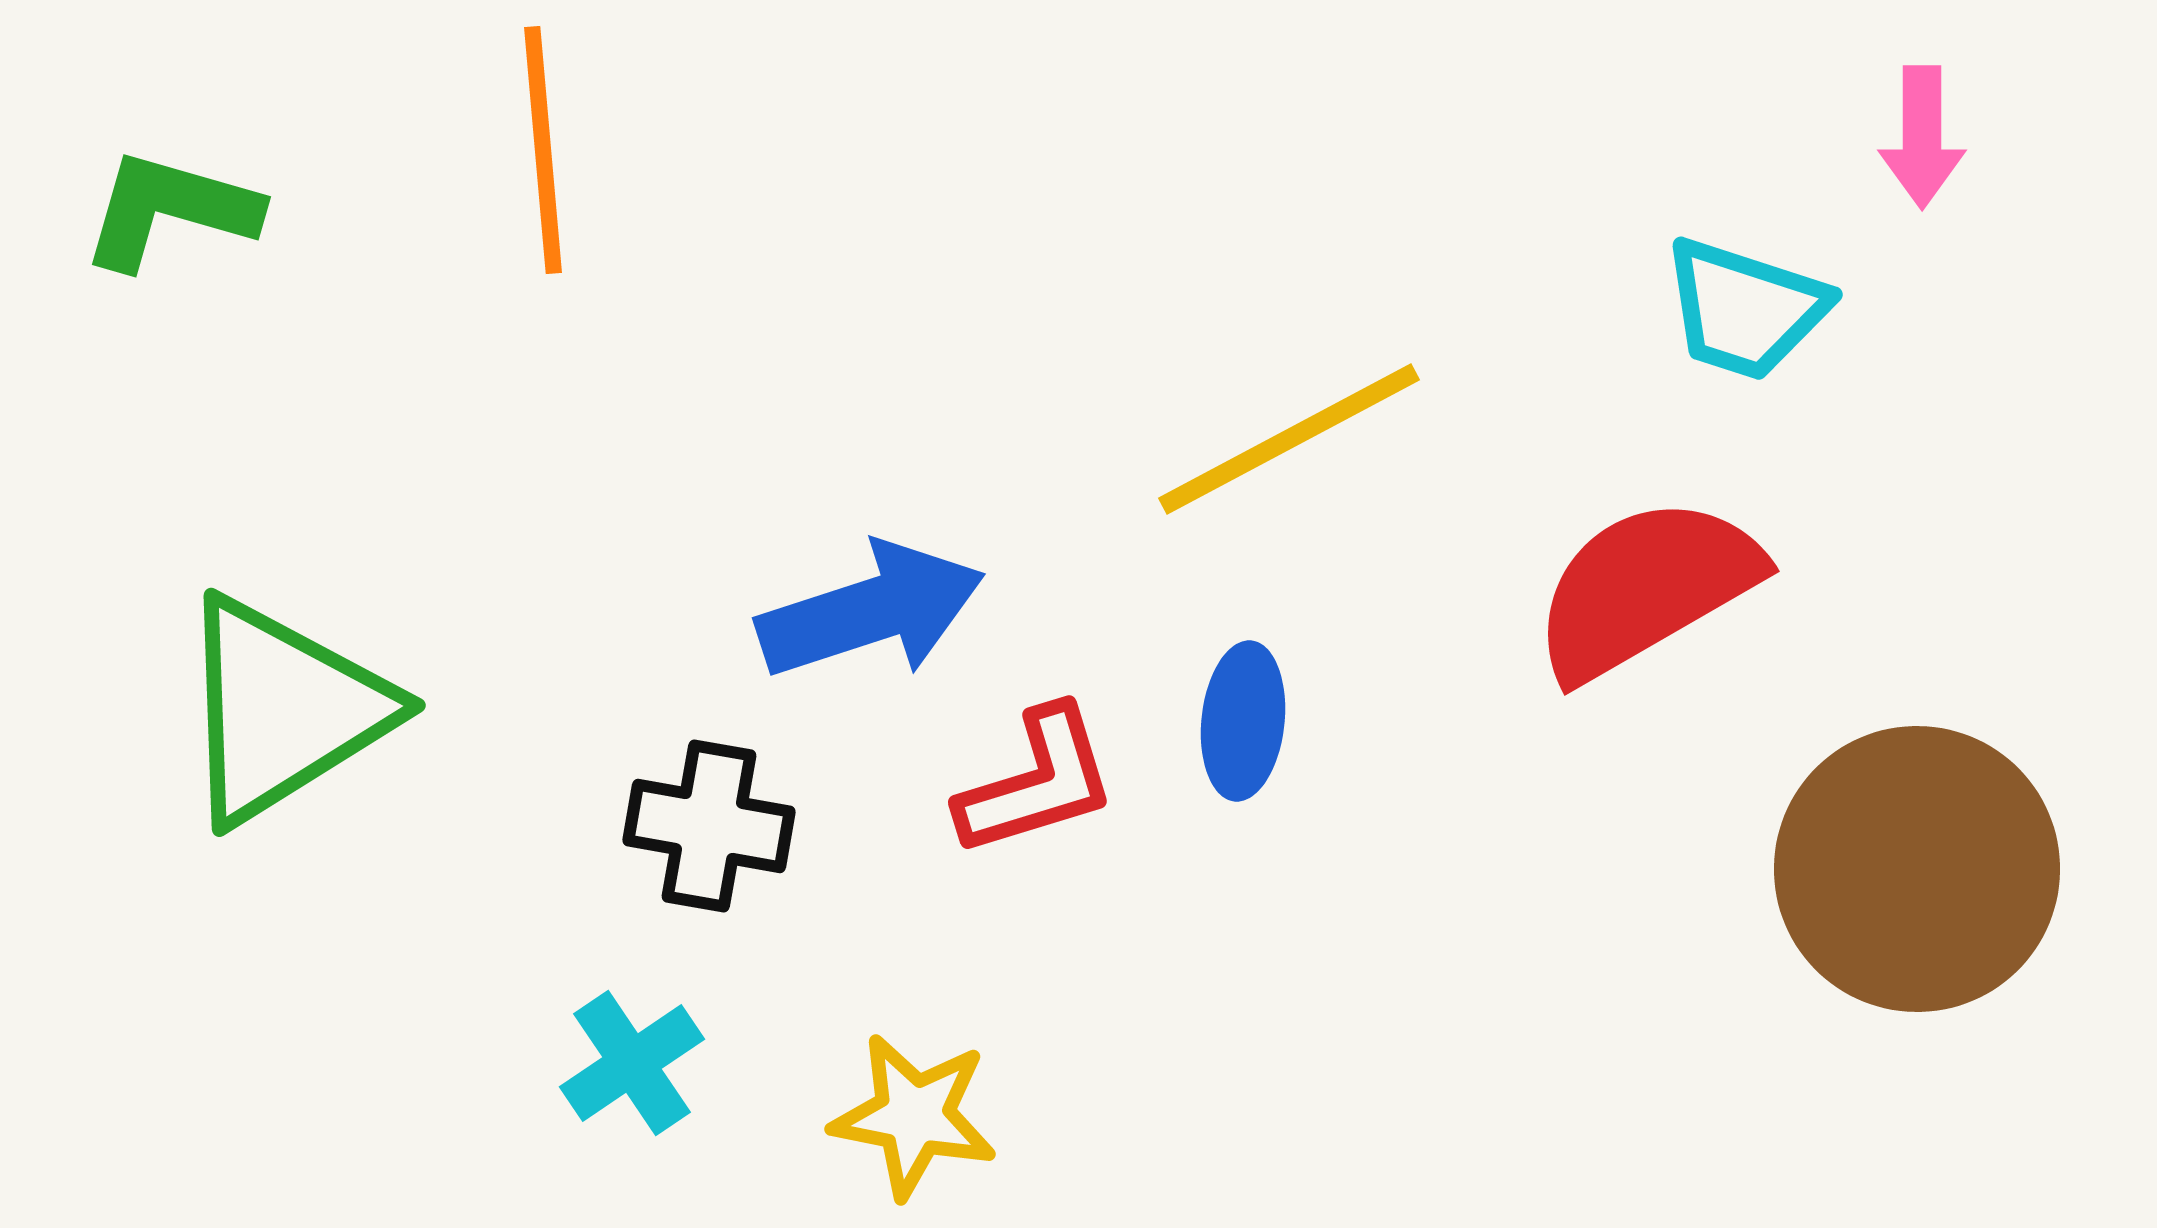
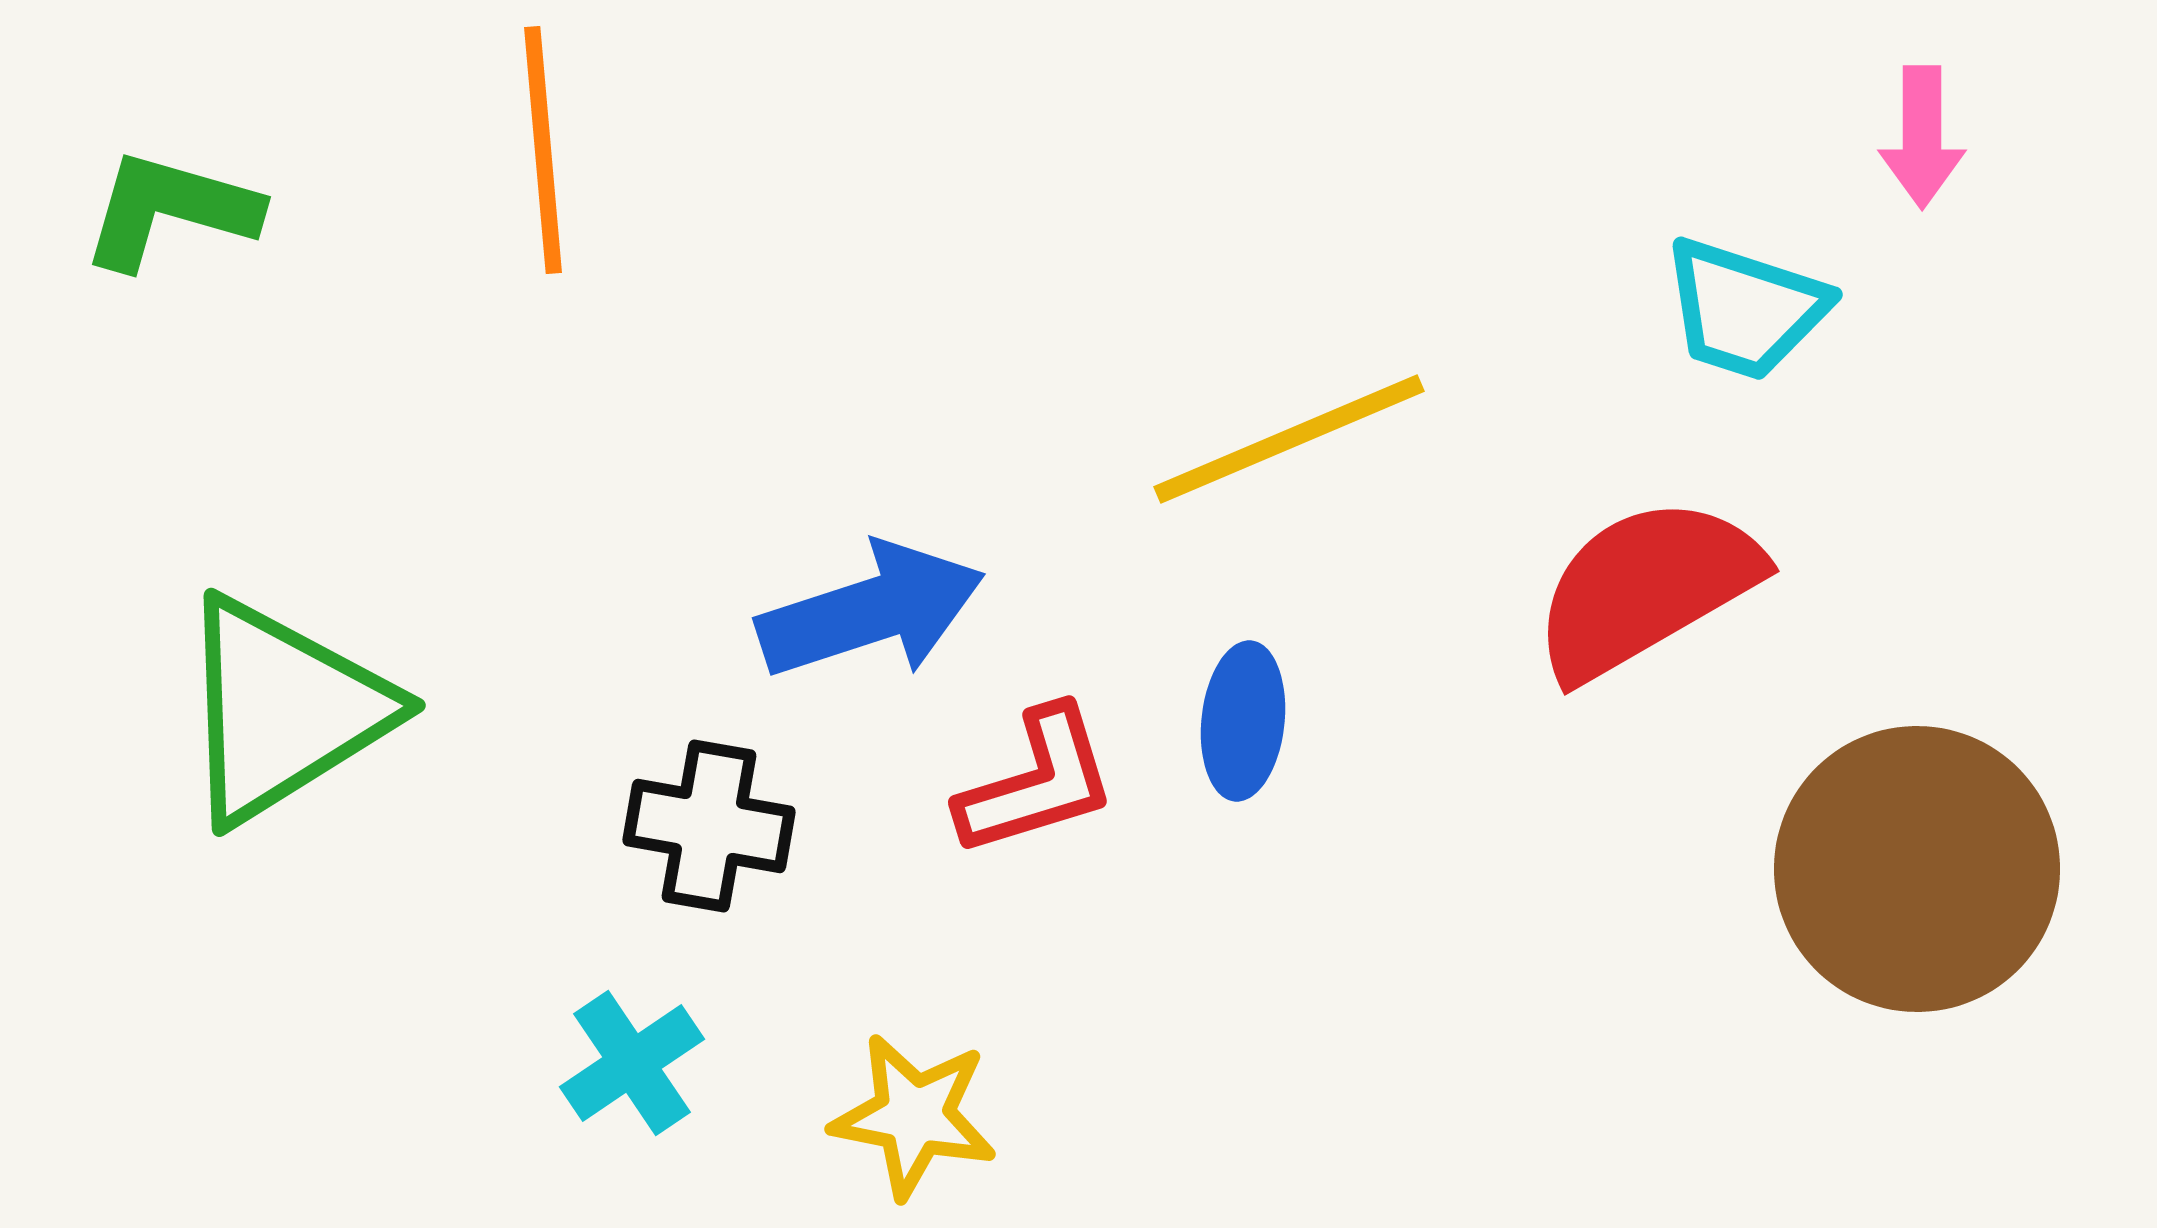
yellow line: rotated 5 degrees clockwise
